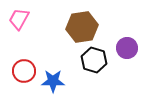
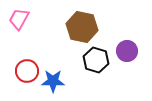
brown hexagon: rotated 20 degrees clockwise
purple circle: moved 3 px down
black hexagon: moved 2 px right
red circle: moved 3 px right
